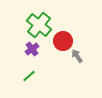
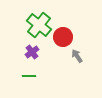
red circle: moved 4 px up
purple cross: moved 3 px down
green line: rotated 40 degrees clockwise
